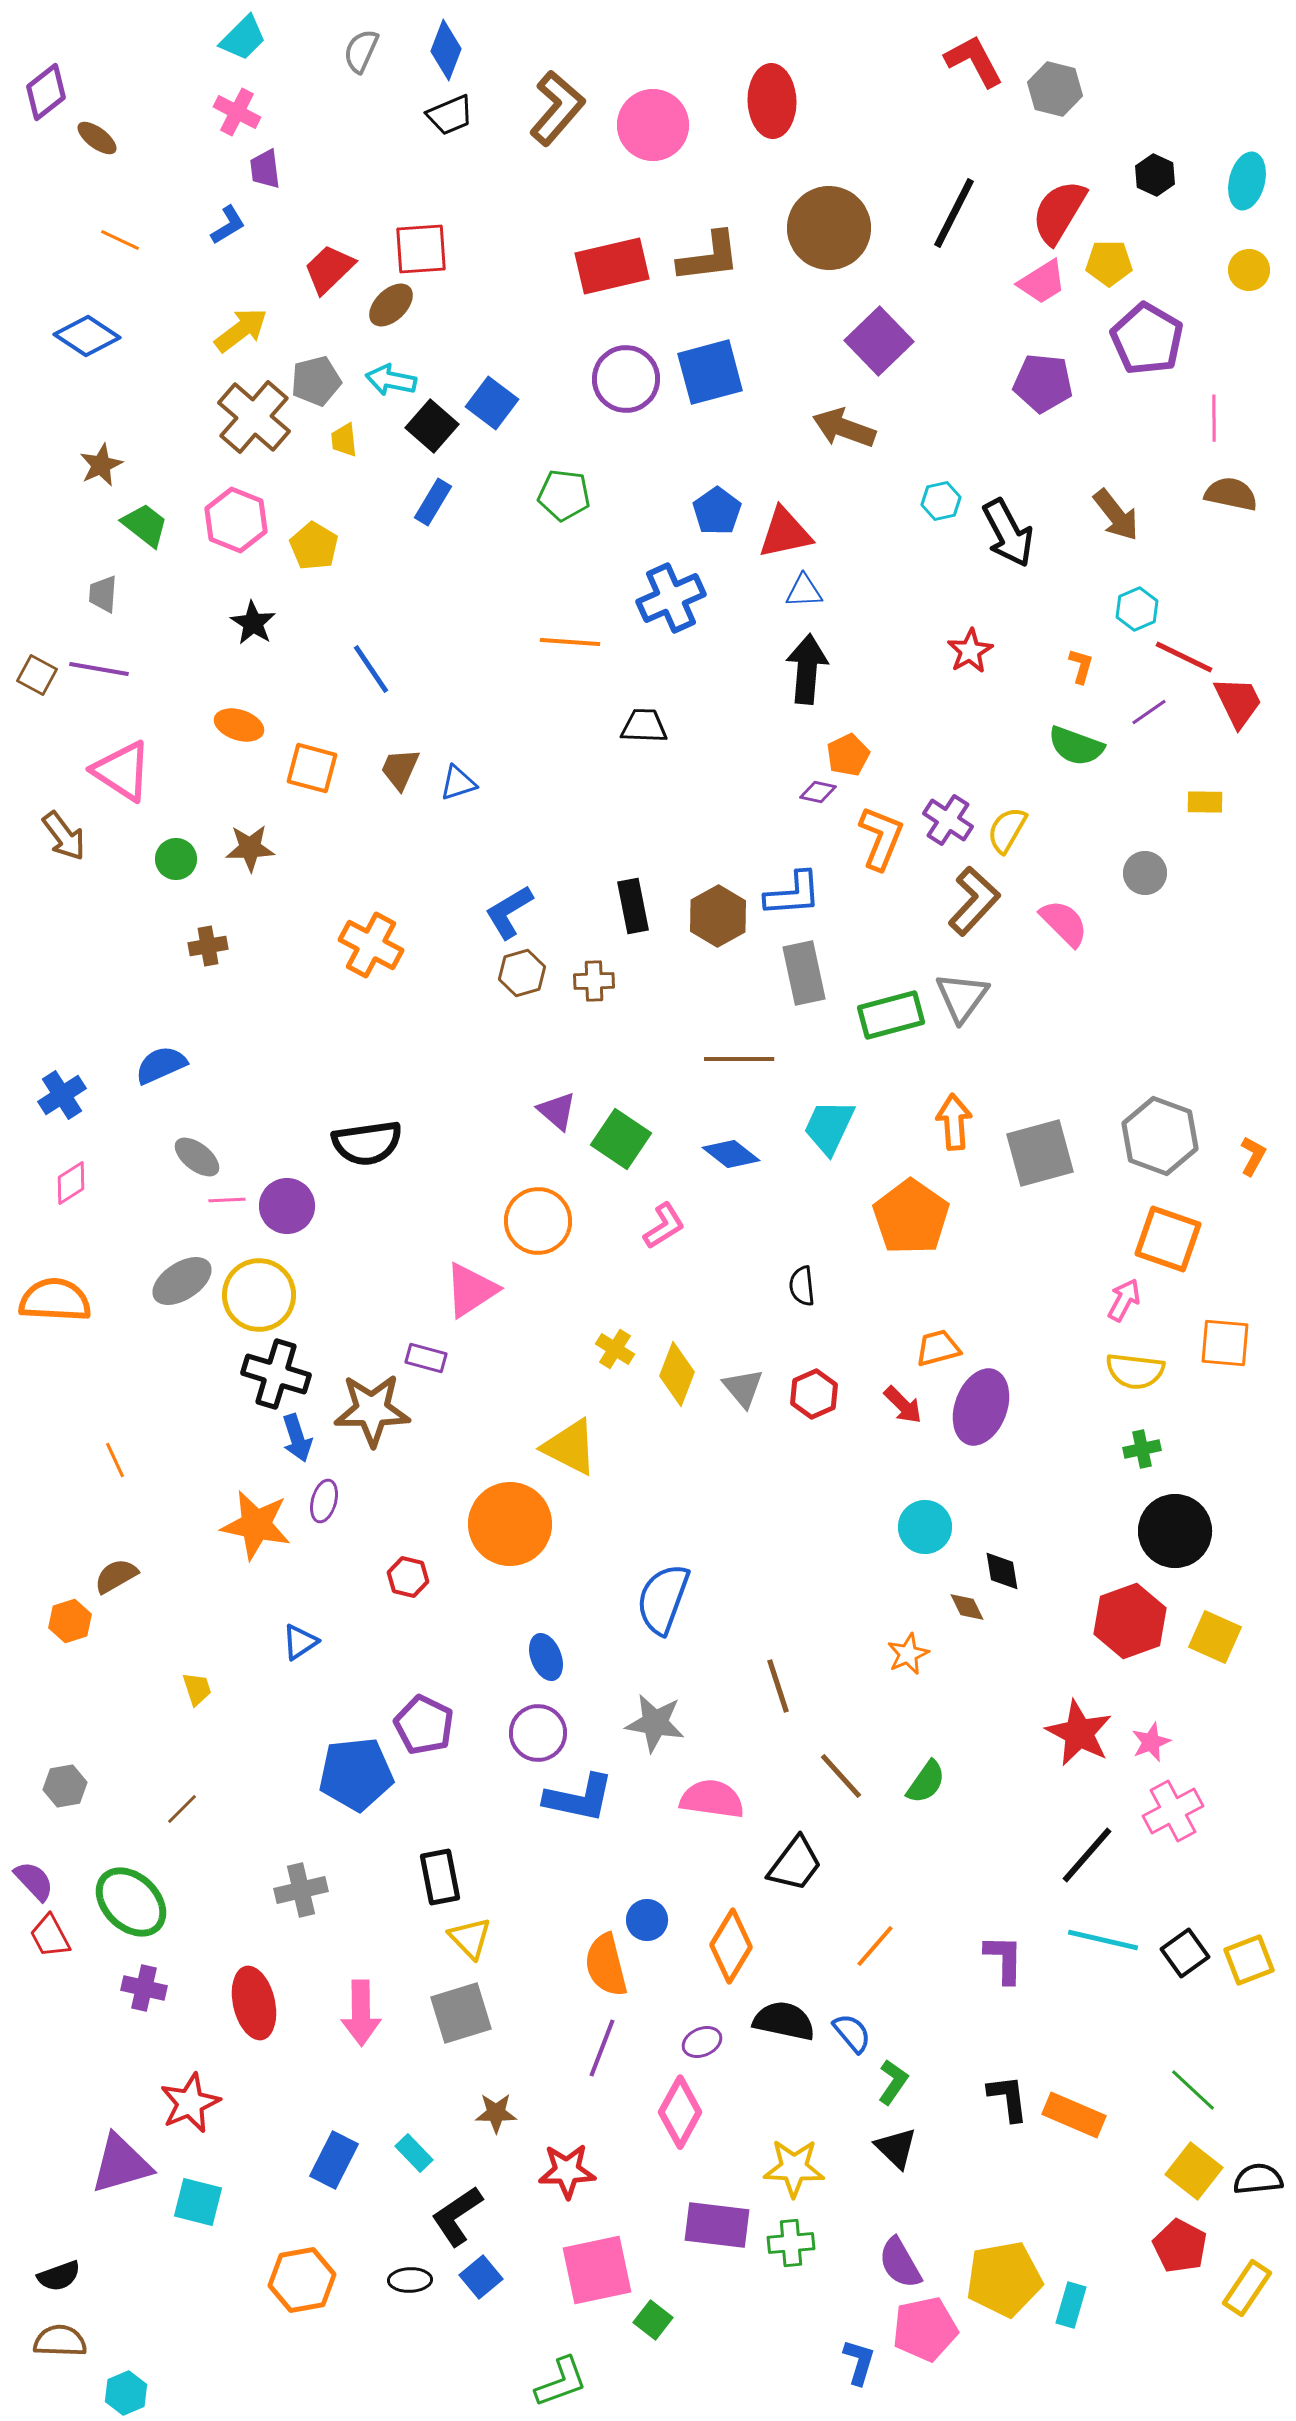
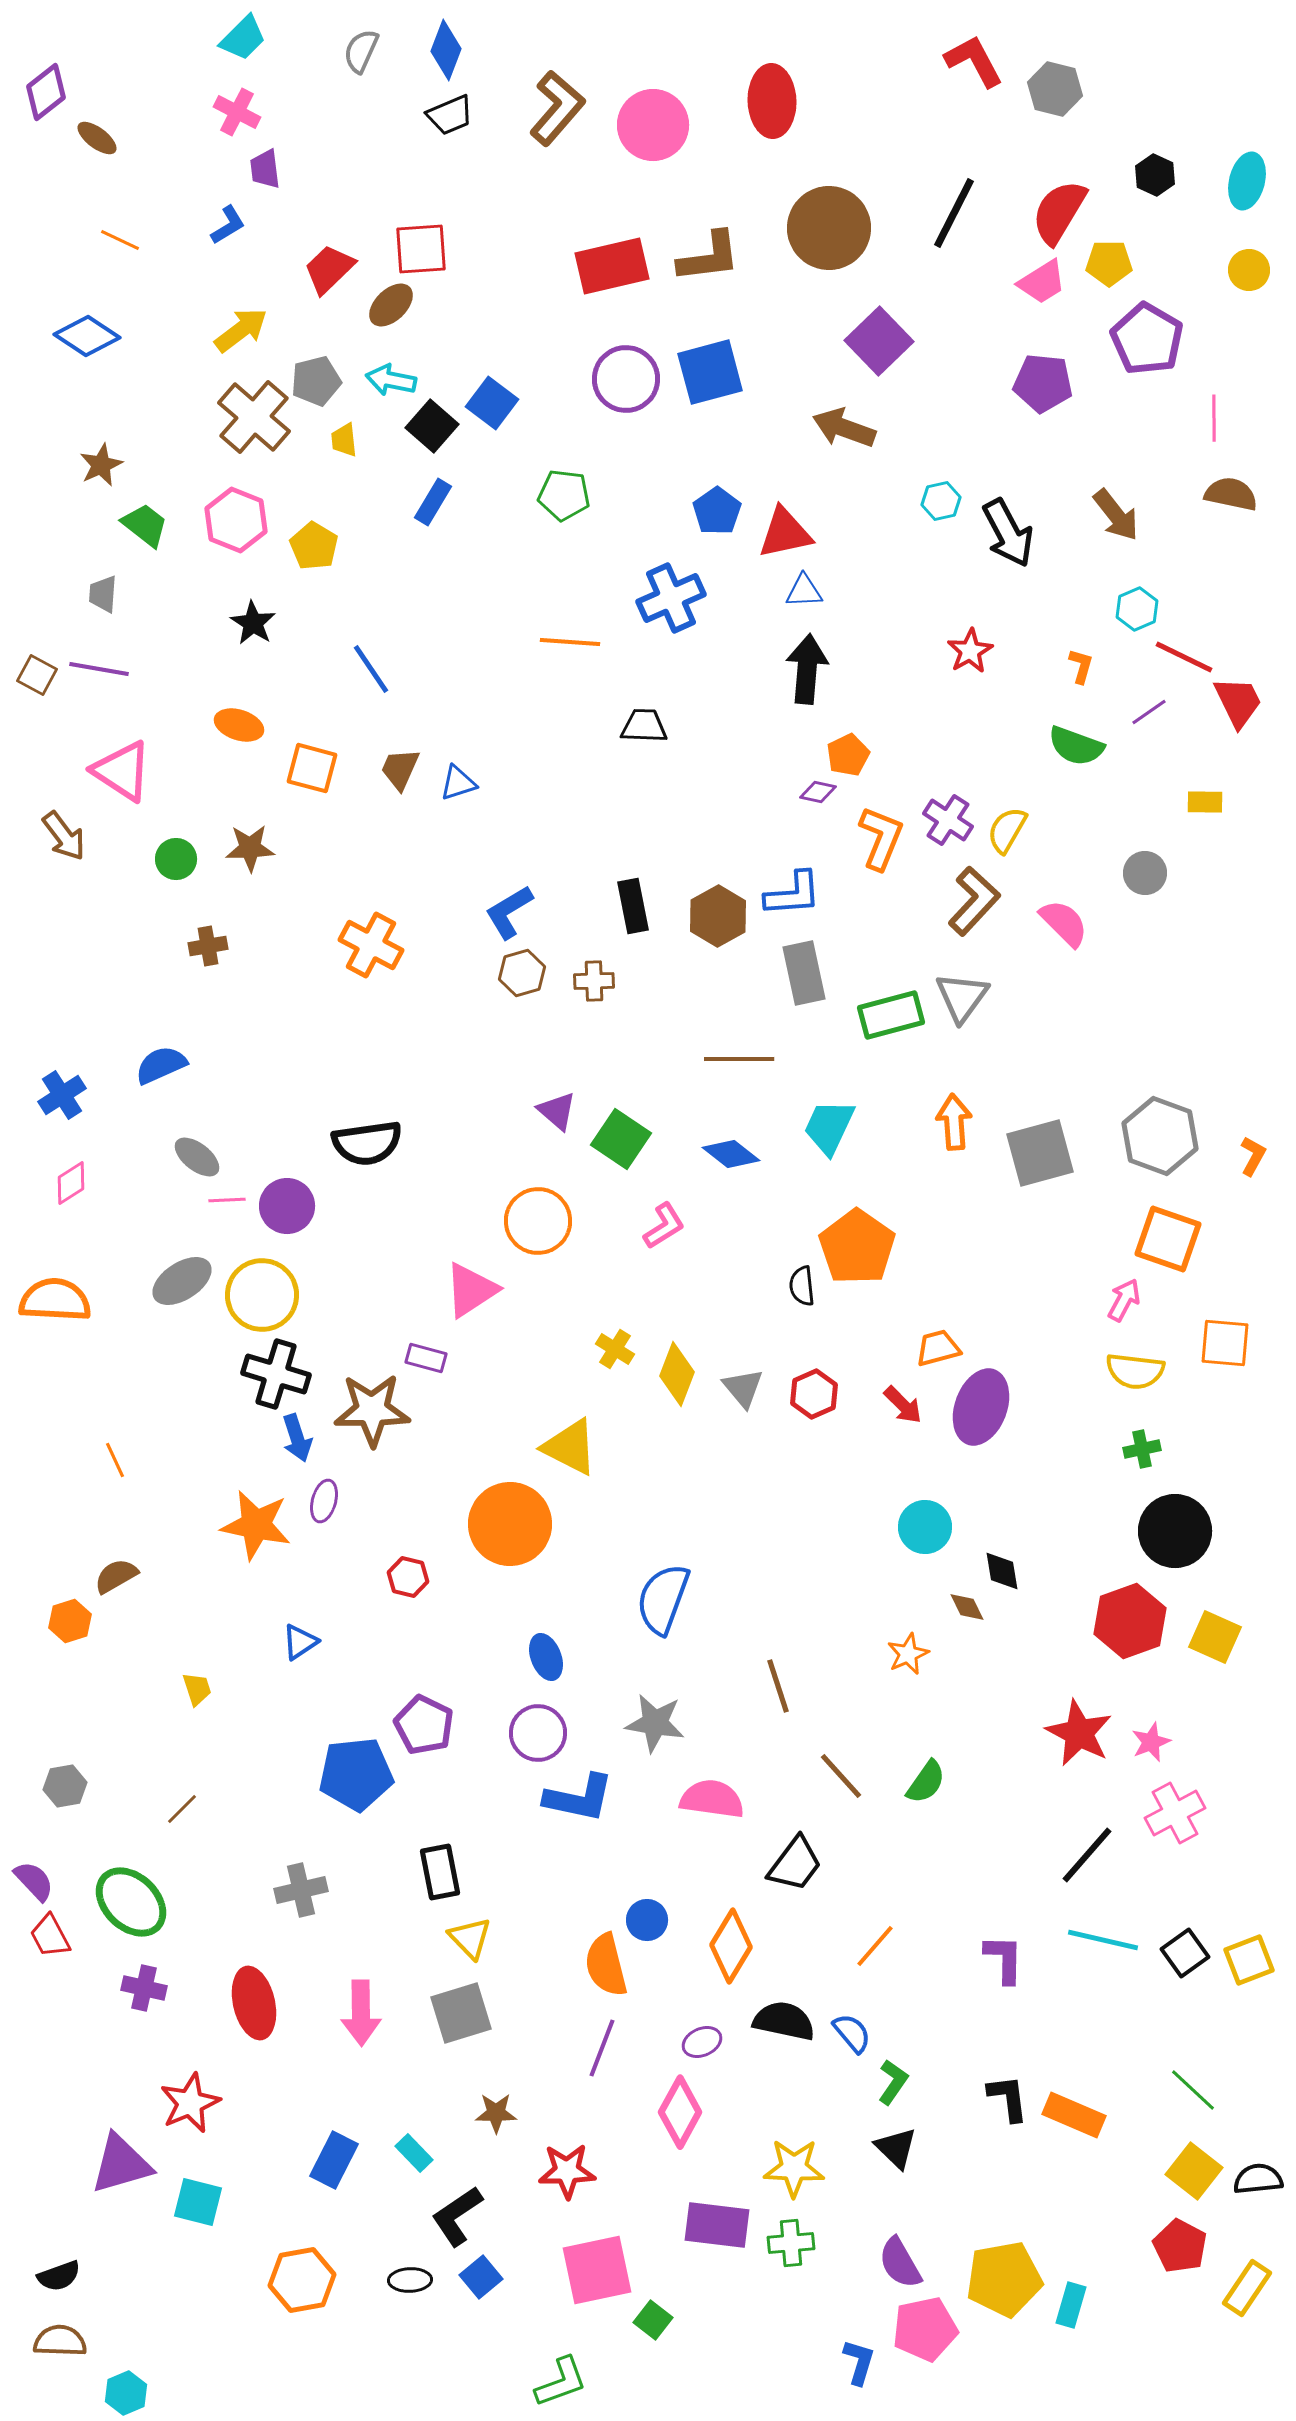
orange pentagon at (911, 1217): moved 54 px left, 30 px down
yellow circle at (259, 1295): moved 3 px right
pink cross at (1173, 1811): moved 2 px right, 2 px down
black rectangle at (440, 1877): moved 5 px up
